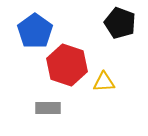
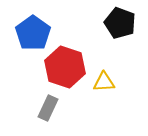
blue pentagon: moved 2 px left, 2 px down
red hexagon: moved 2 px left, 2 px down
gray rectangle: rotated 65 degrees counterclockwise
